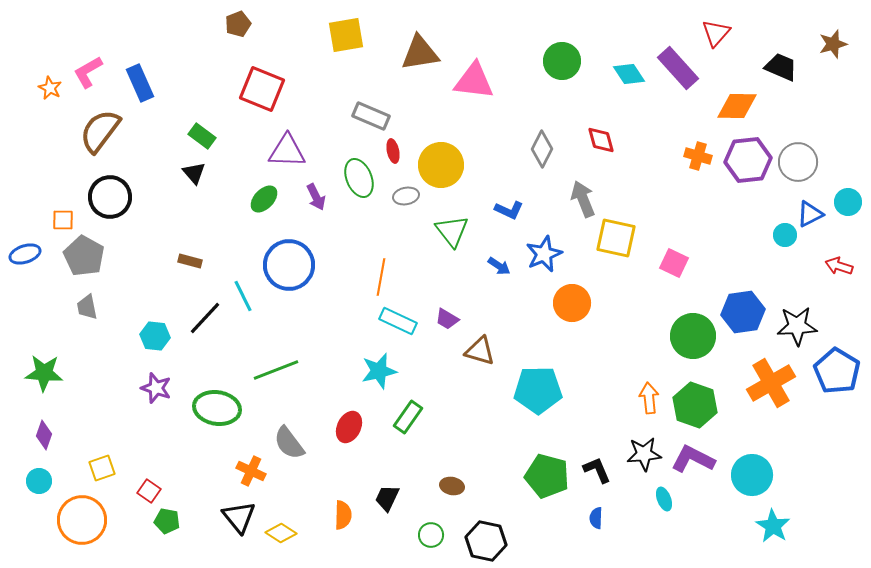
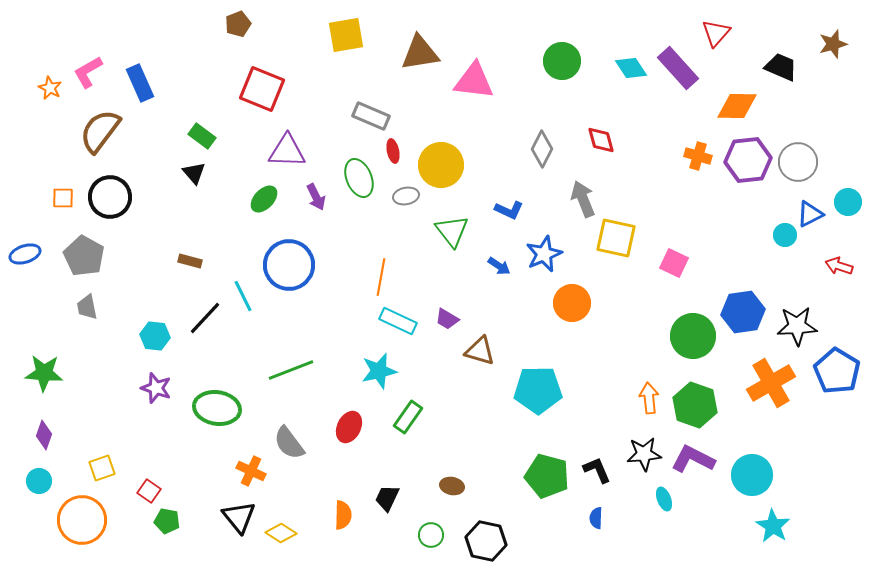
cyan diamond at (629, 74): moved 2 px right, 6 px up
orange square at (63, 220): moved 22 px up
green line at (276, 370): moved 15 px right
